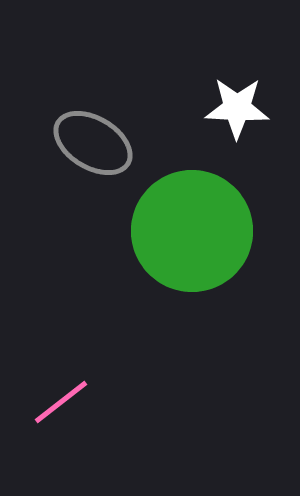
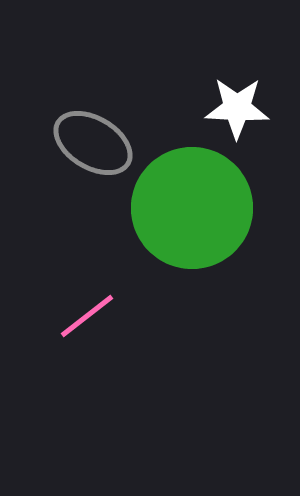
green circle: moved 23 px up
pink line: moved 26 px right, 86 px up
